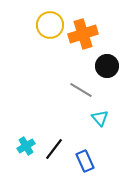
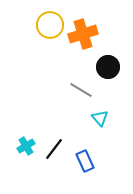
black circle: moved 1 px right, 1 px down
